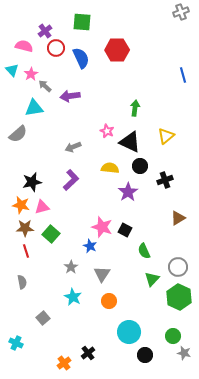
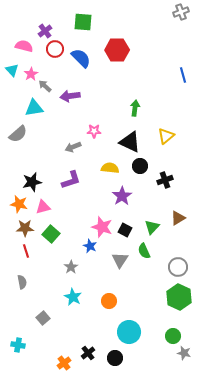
green square at (82, 22): moved 1 px right
red circle at (56, 48): moved 1 px left, 1 px down
blue semicircle at (81, 58): rotated 20 degrees counterclockwise
pink star at (107, 131): moved 13 px left; rotated 24 degrees counterclockwise
purple L-shape at (71, 180): rotated 25 degrees clockwise
purple star at (128, 192): moved 6 px left, 4 px down
orange star at (21, 205): moved 2 px left, 1 px up
pink triangle at (42, 207): moved 1 px right
gray triangle at (102, 274): moved 18 px right, 14 px up
green triangle at (152, 279): moved 52 px up
cyan cross at (16, 343): moved 2 px right, 2 px down; rotated 16 degrees counterclockwise
black circle at (145, 355): moved 30 px left, 3 px down
